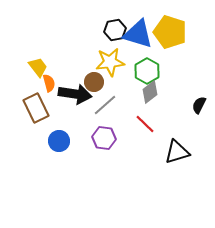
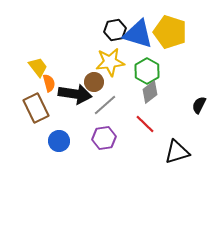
purple hexagon: rotated 15 degrees counterclockwise
